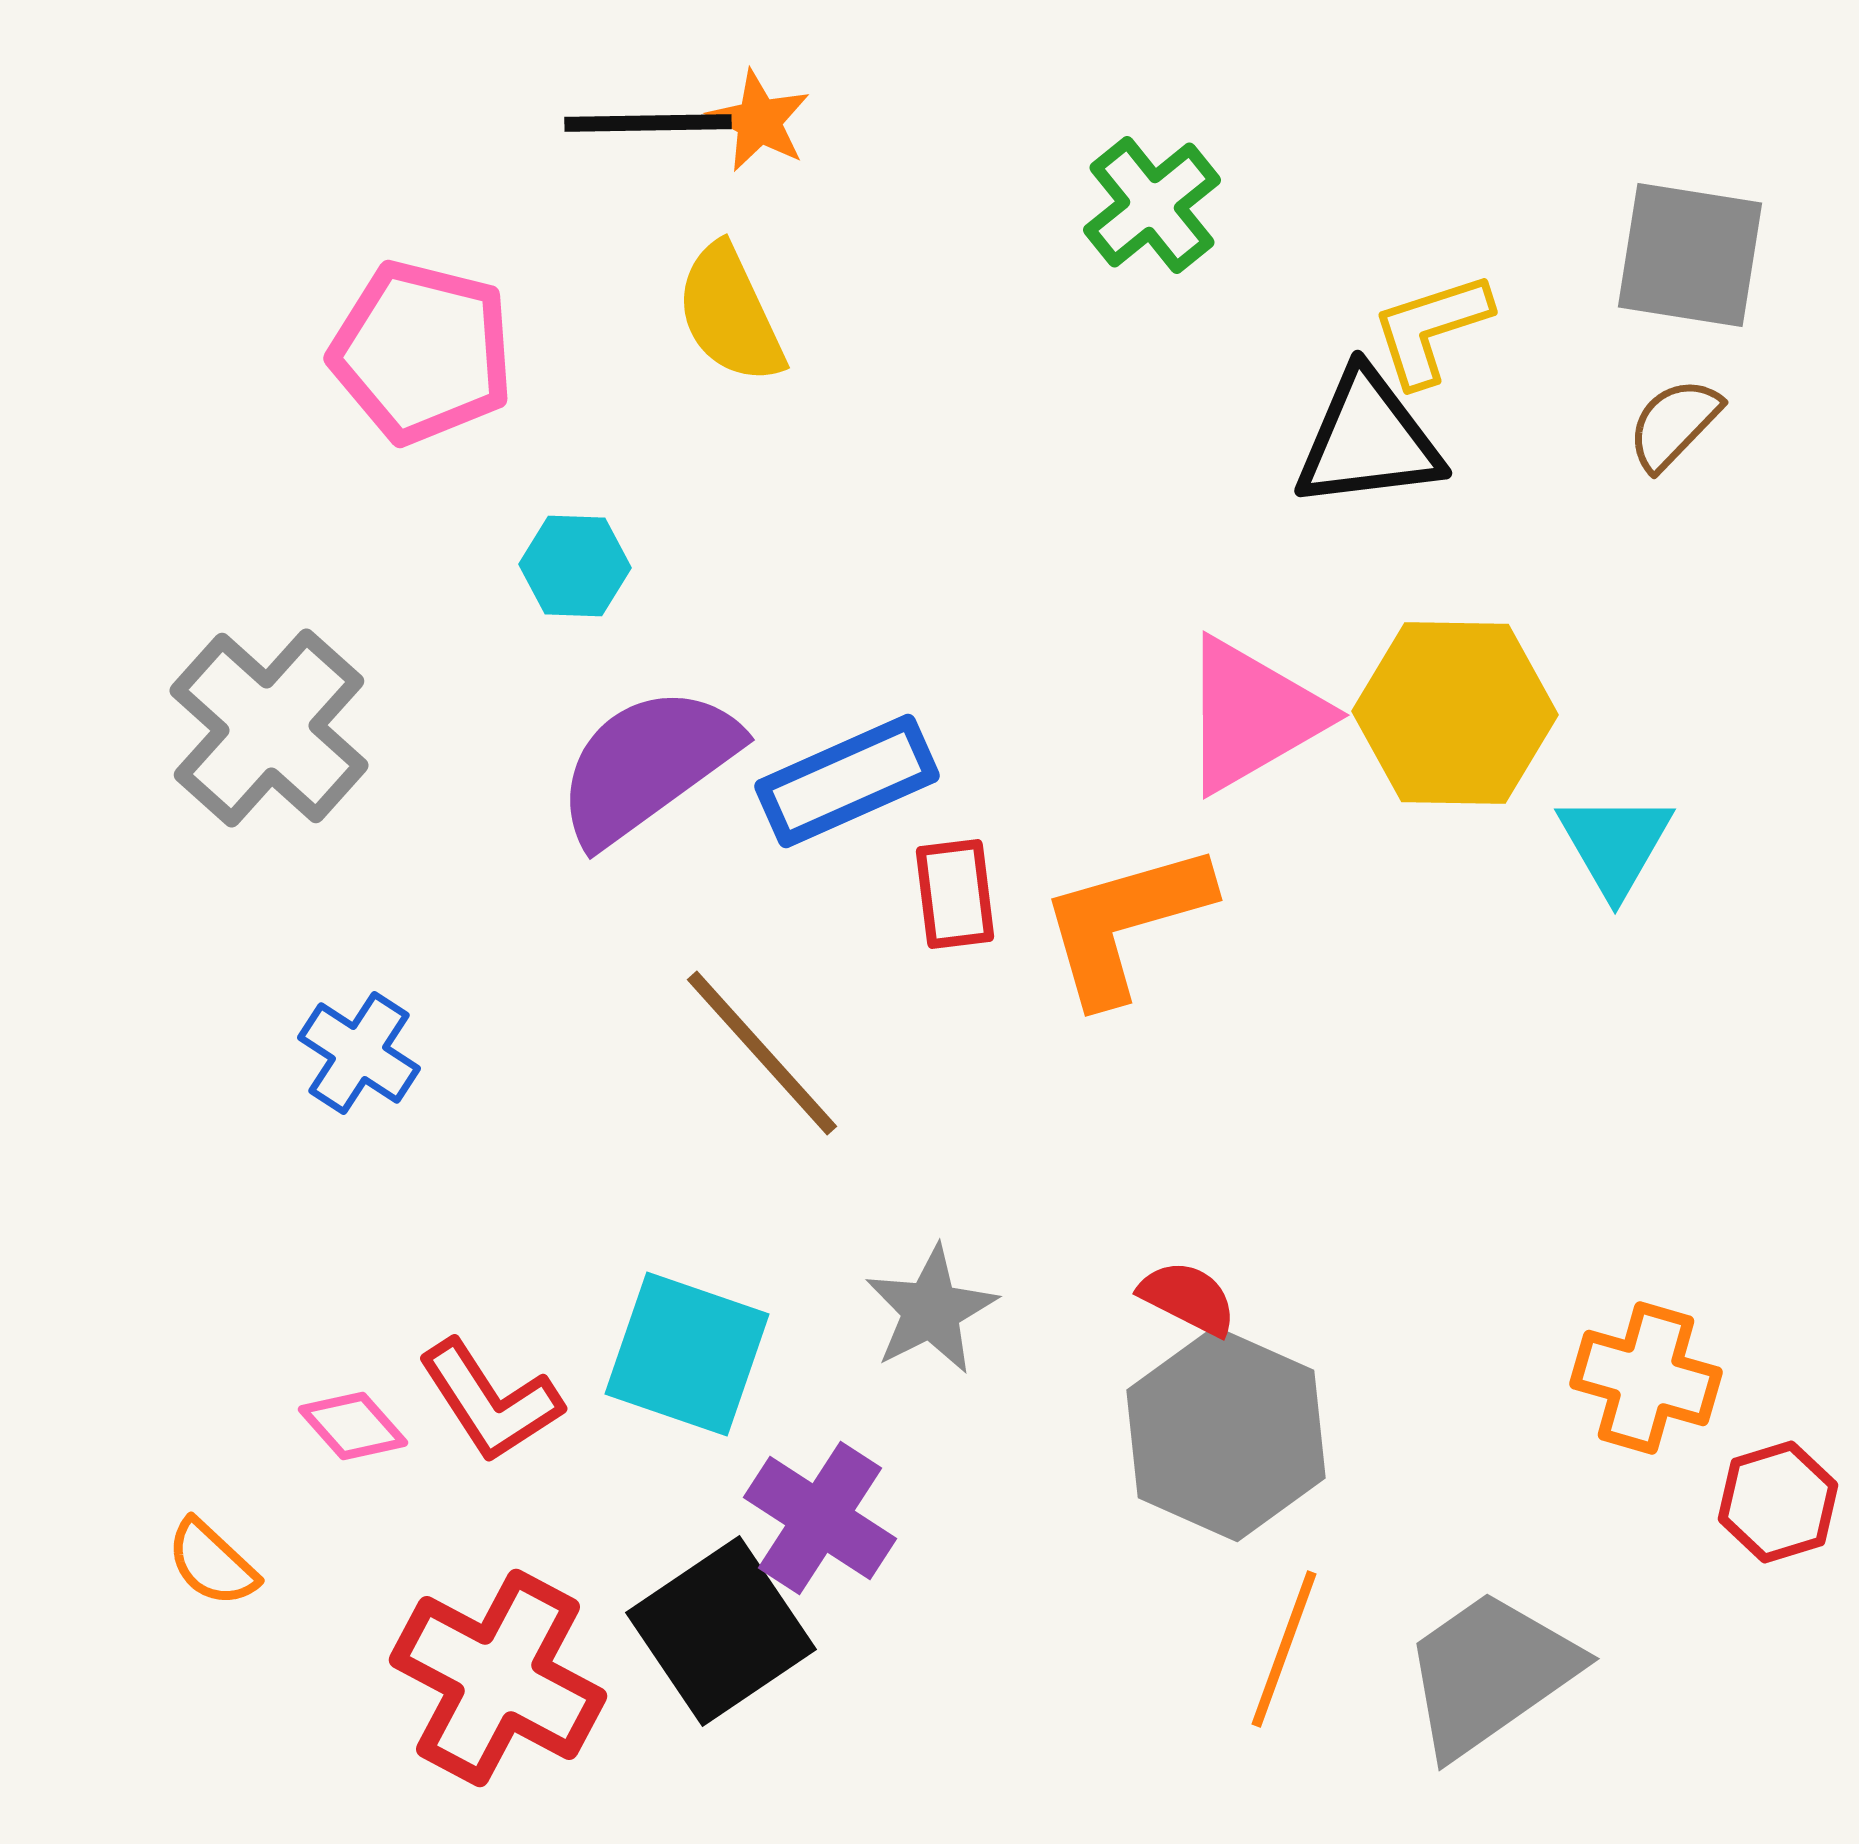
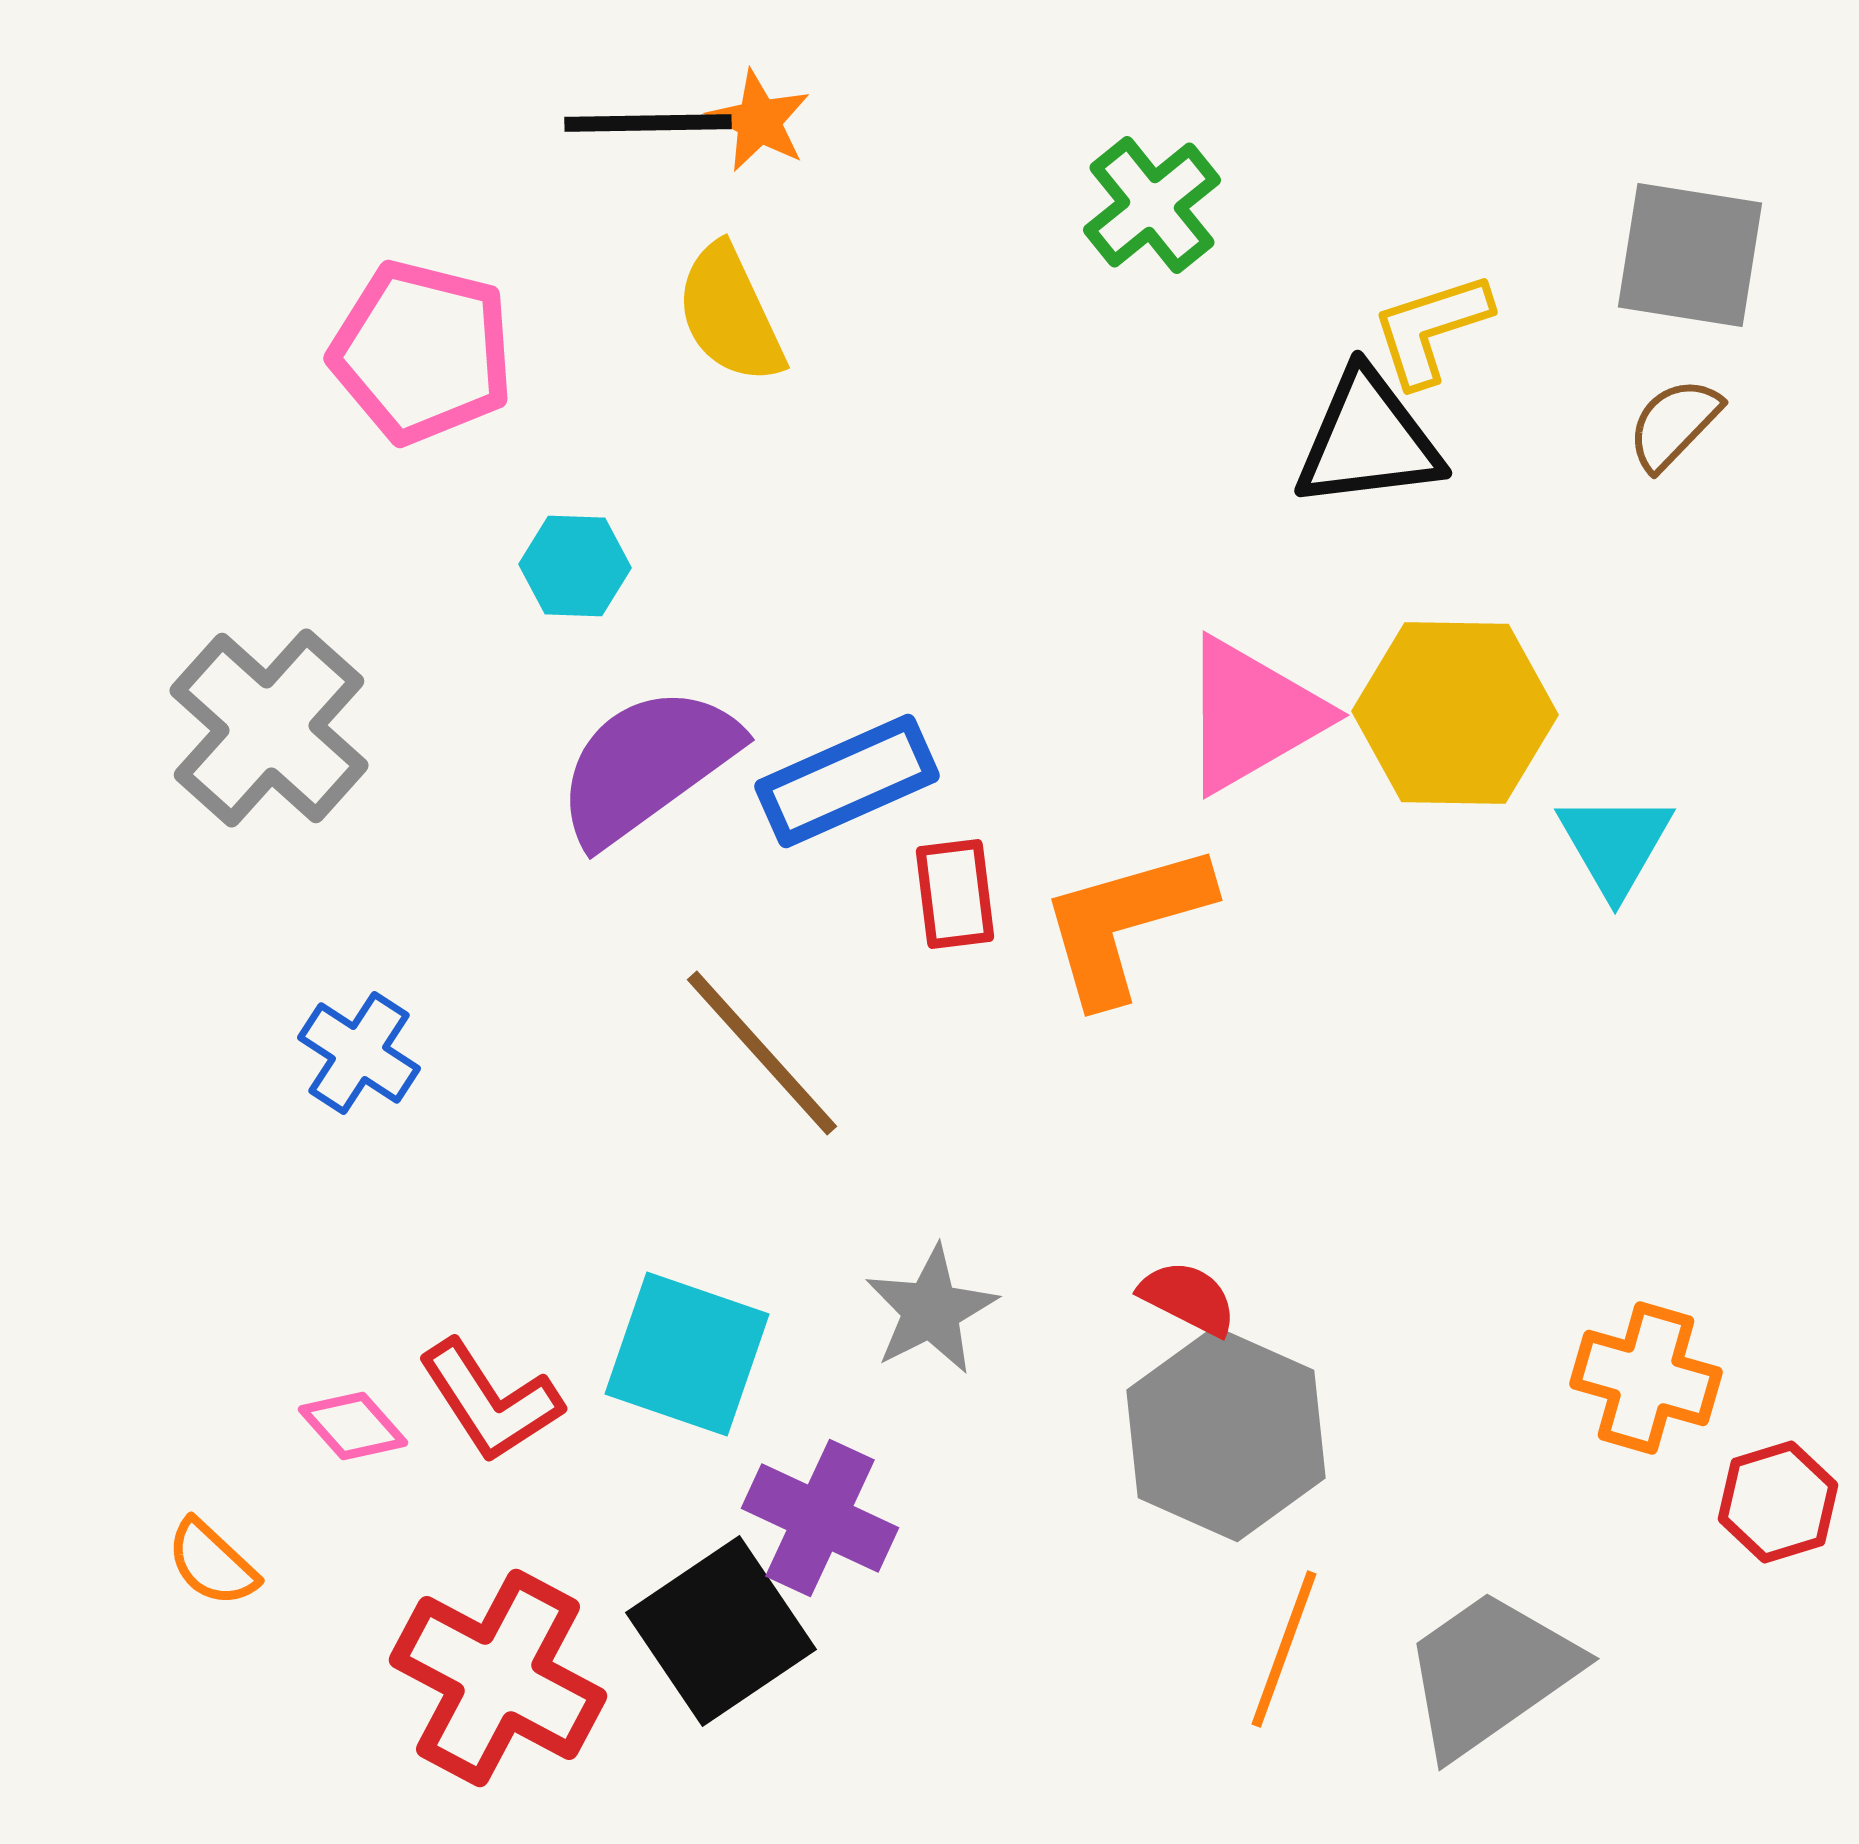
purple cross: rotated 8 degrees counterclockwise
